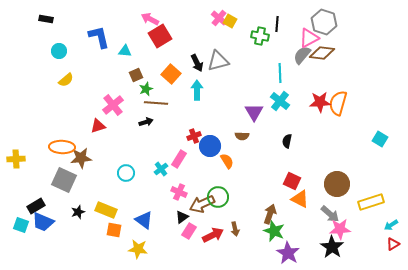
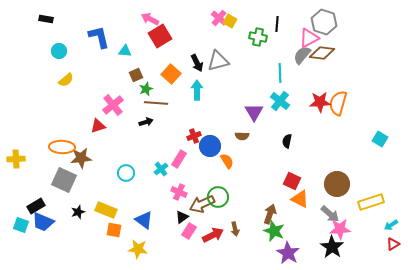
green cross at (260, 36): moved 2 px left, 1 px down
